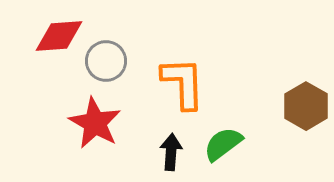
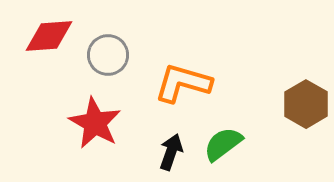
red diamond: moved 10 px left
gray circle: moved 2 px right, 6 px up
orange L-shape: rotated 72 degrees counterclockwise
brown hexagon: moved 2 px up
black arrow: rotated 15 degrees clockwise
